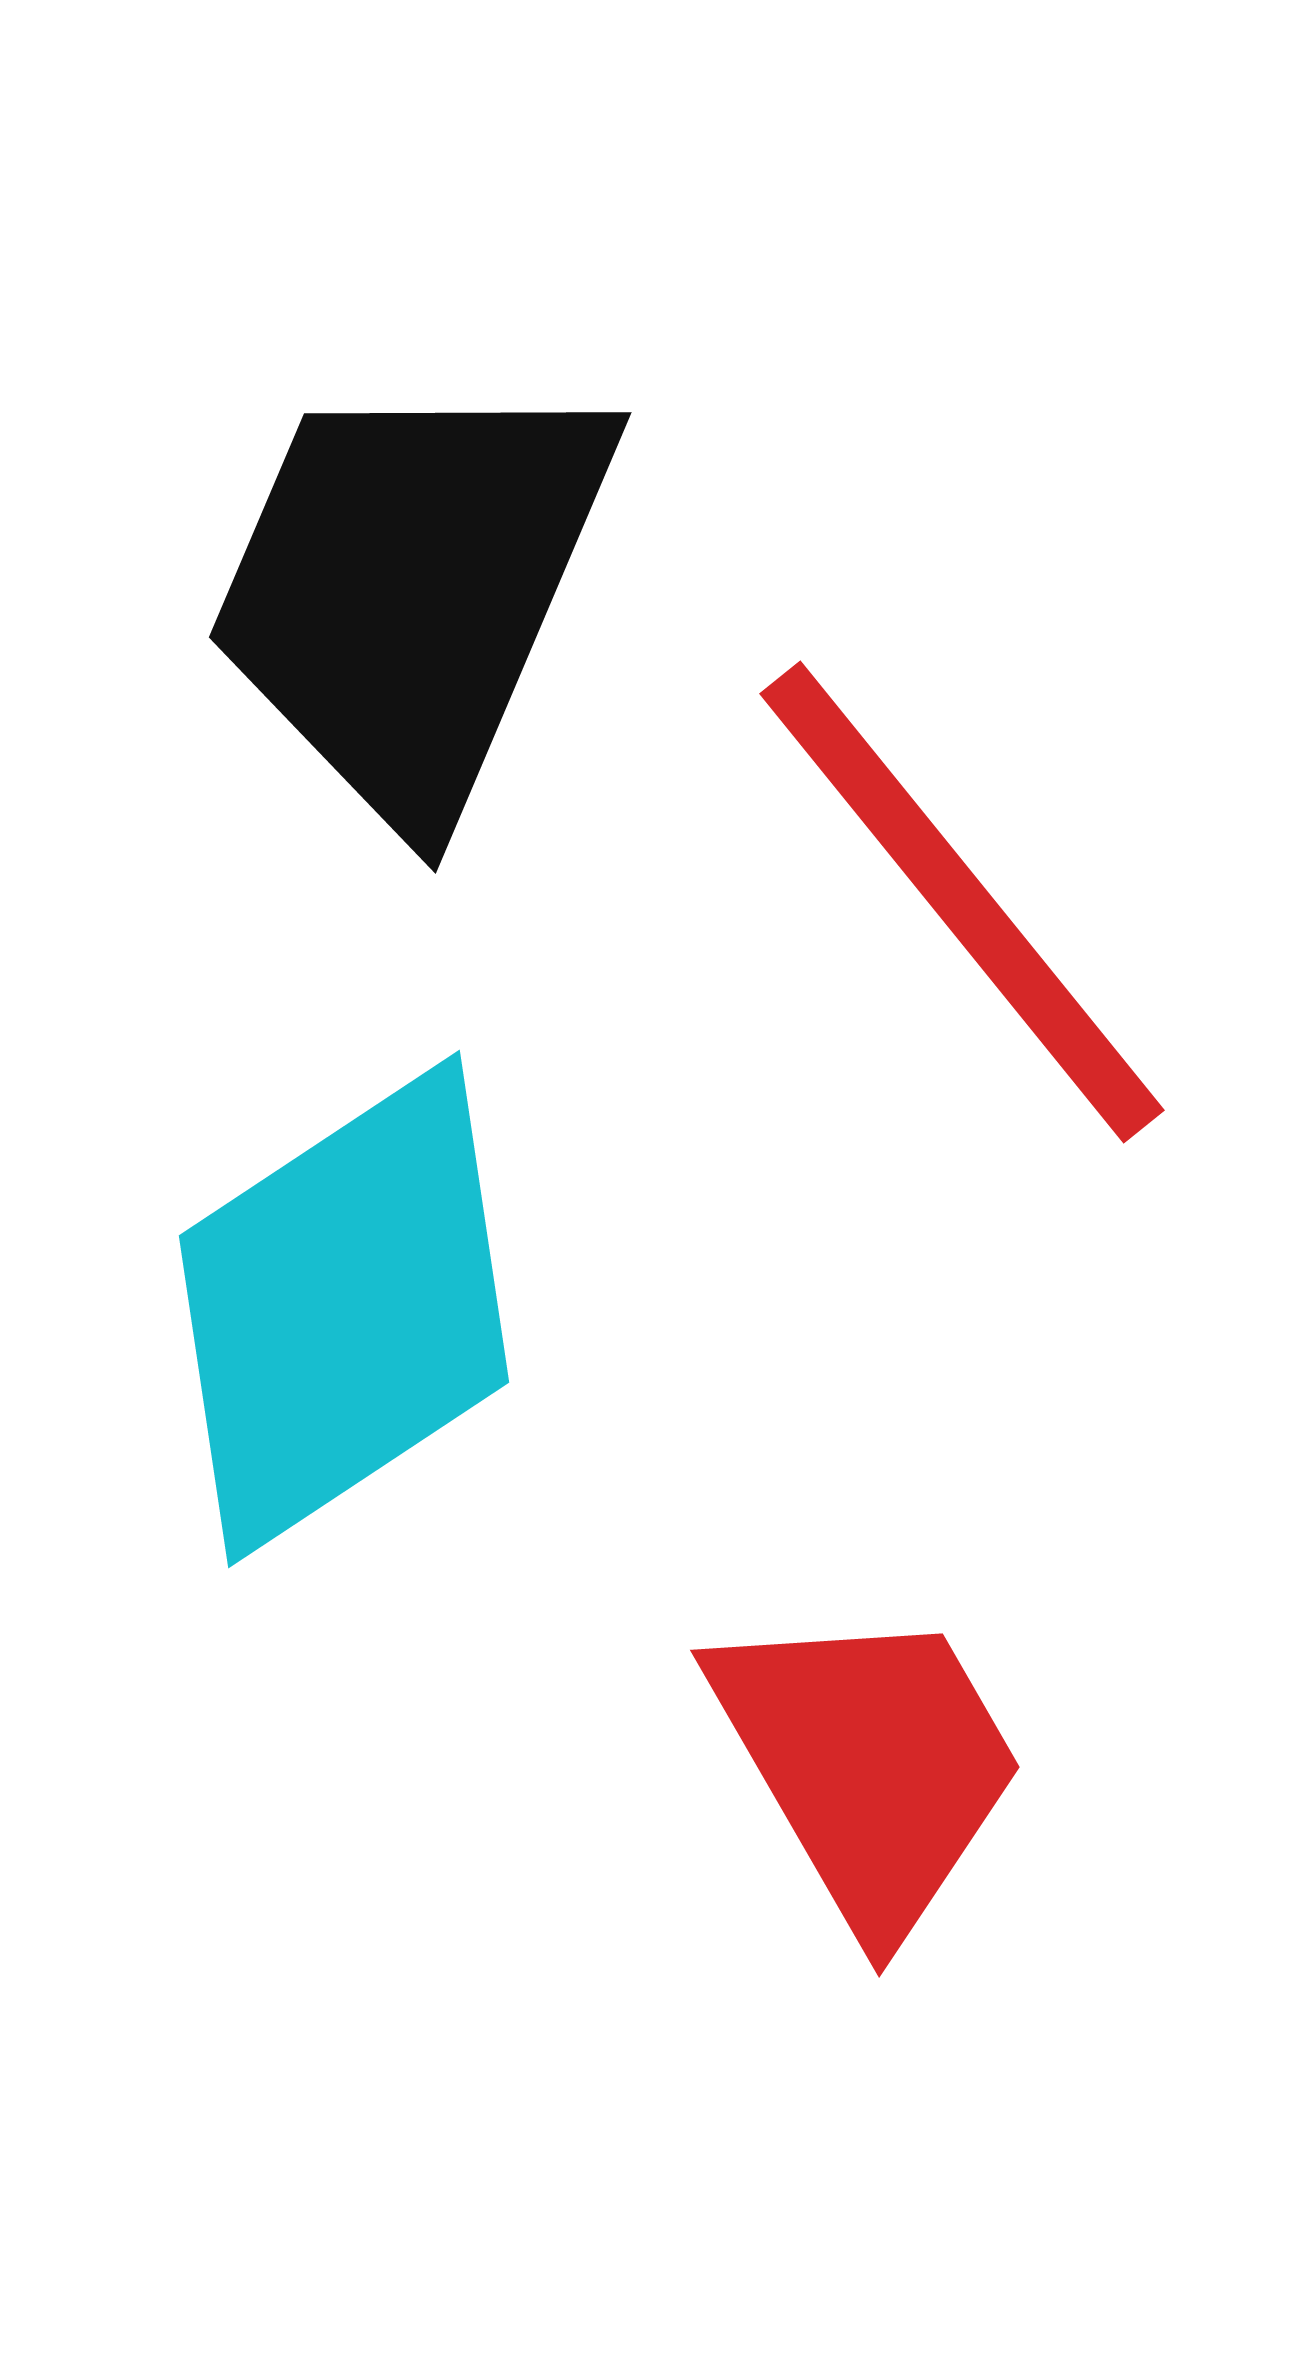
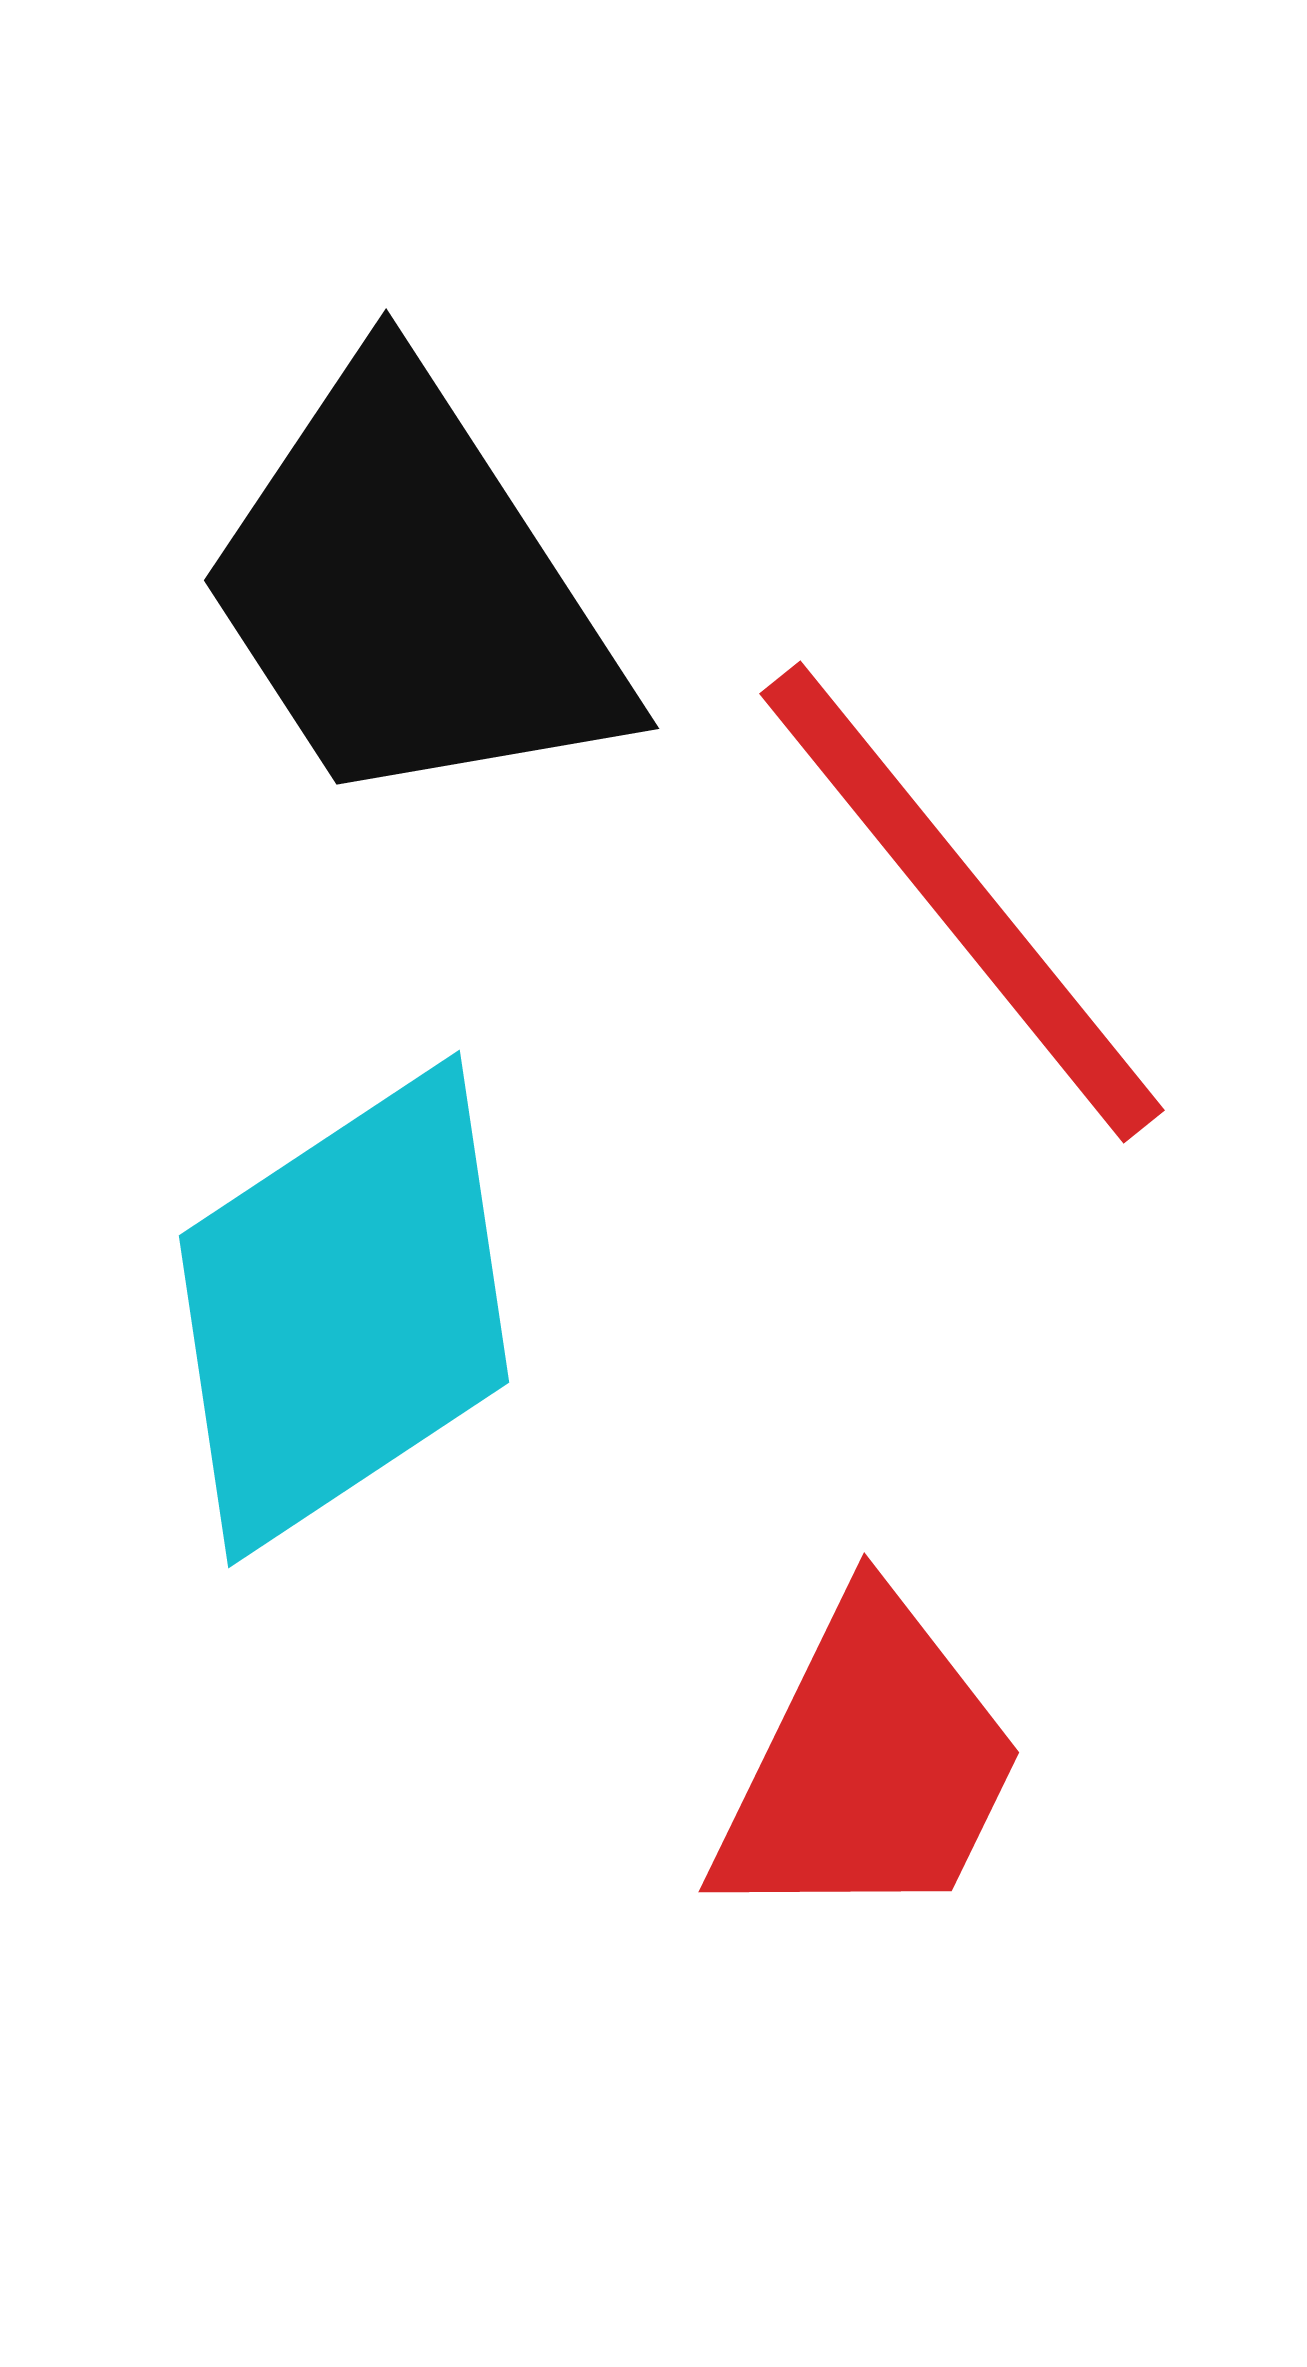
black trapezoid: rotated 56 degrees counterclockwise
red trapezoid: rotated 56 degrees clockwise
